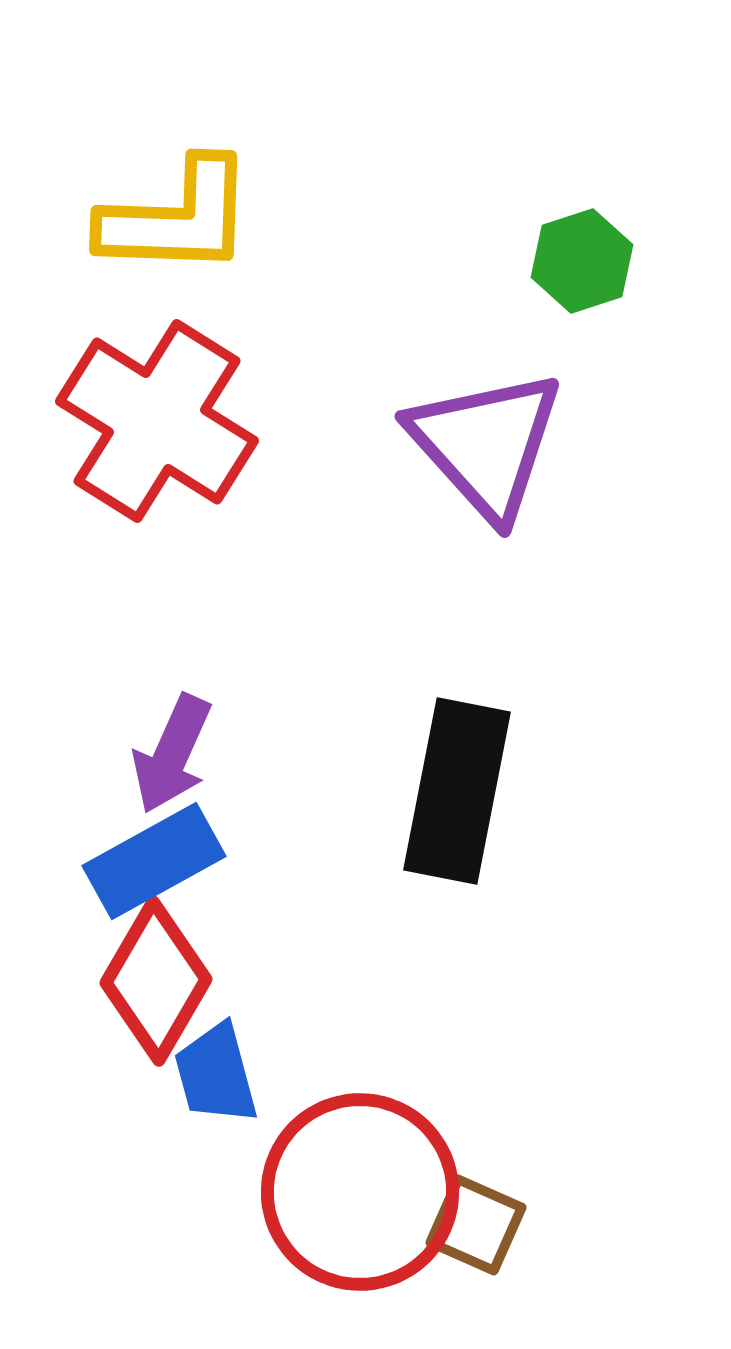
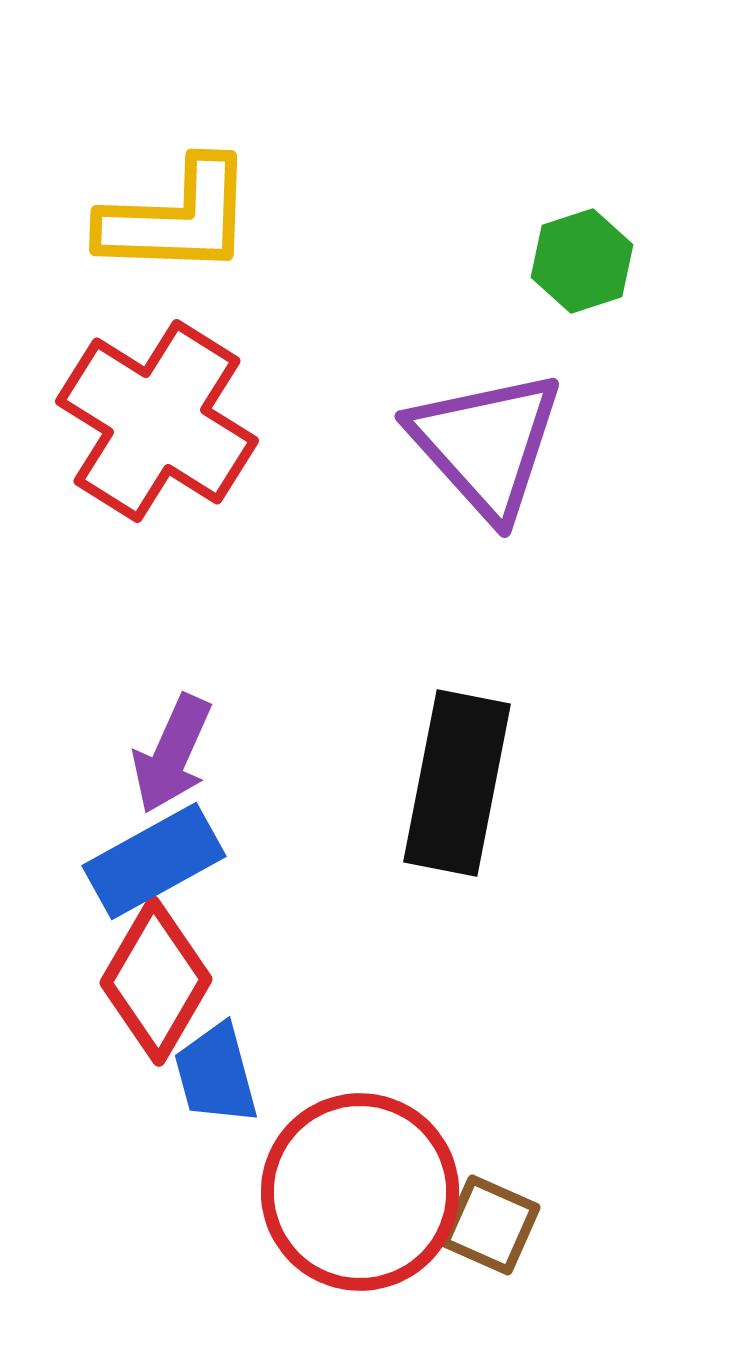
black rectangle: moved 8 px up
brown square: moved 14 px right
